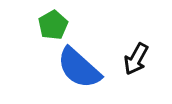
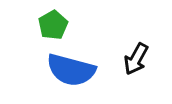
blue semicircle: moved 8 px left, 2 px down; rotated 27 degrees counterclockwise
